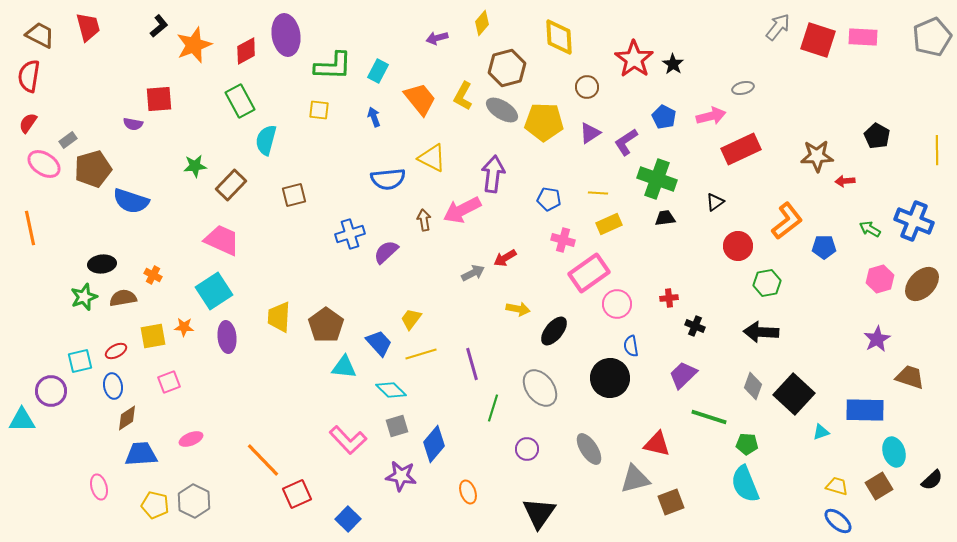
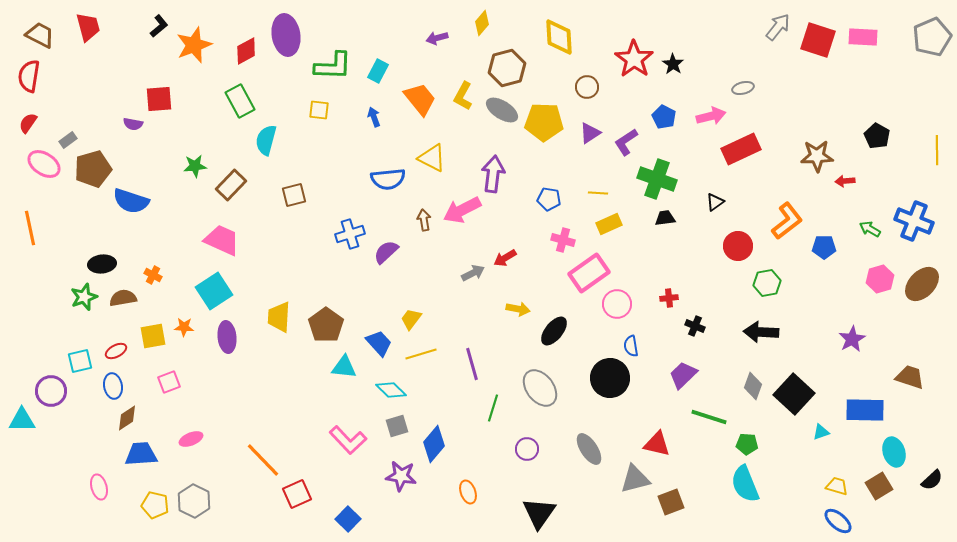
purple star at (877, 339): moved 25 px left
